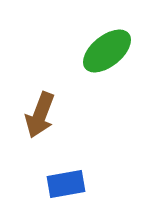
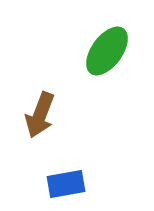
green ellipse: rotated 15 degrees counterclockwise
